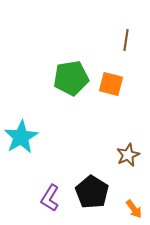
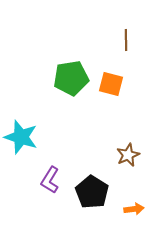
brown line: rotated 10 degrees counterclockwise
cyan star: rotated 24 degrees counterclockwise
purple L-shape: moved 18 px up
orange arrow: rotated 60 degrees counterclockwise
